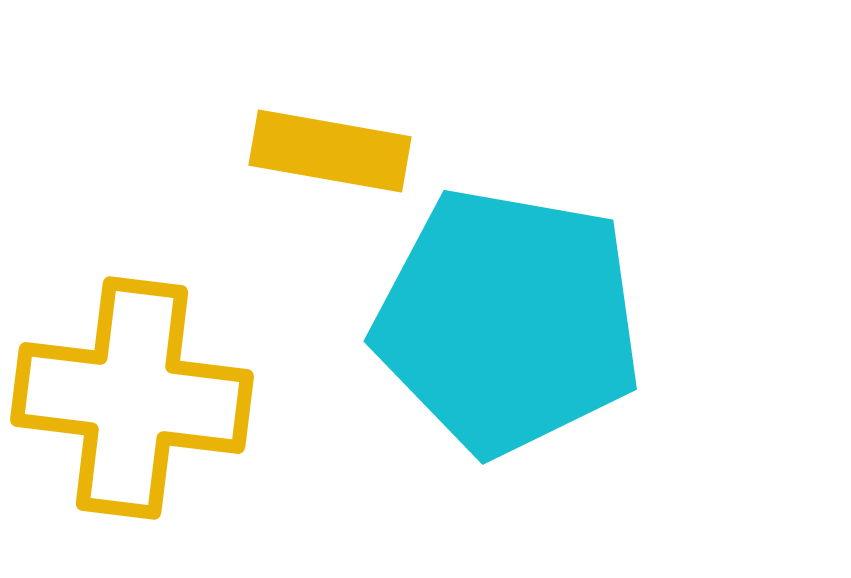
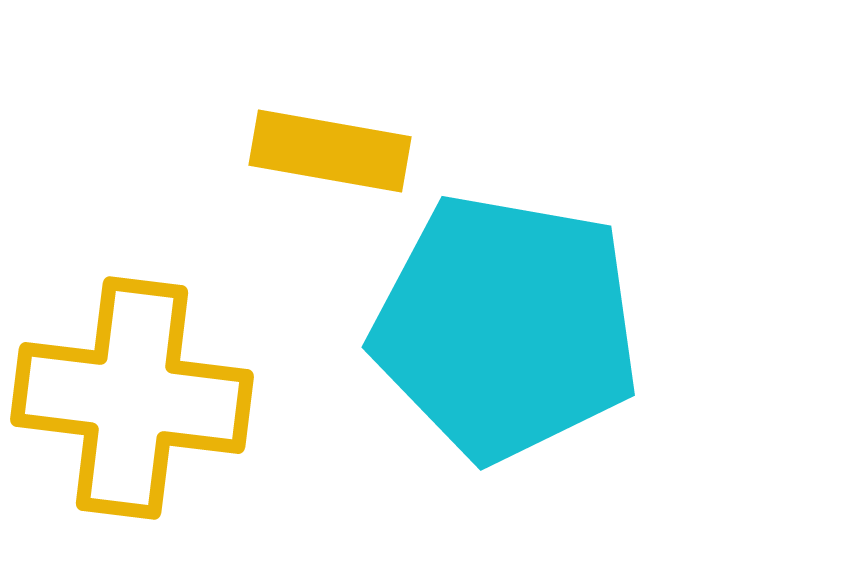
cyan pentagon: moved 2 px left, 6 px down
